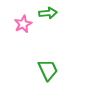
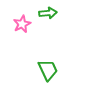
pink star: moved 1 px left
